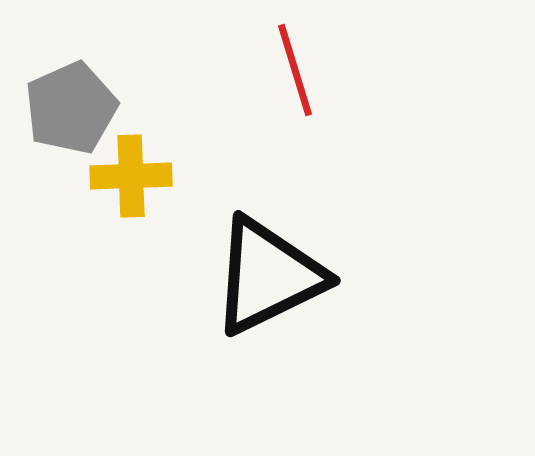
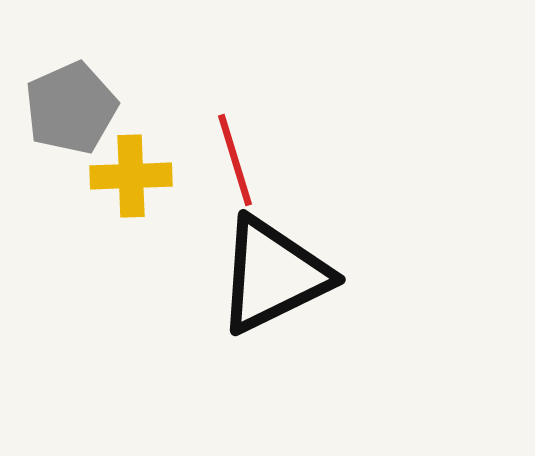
red line: moved 60 px left, 90 px down
black triangle: moved 5 px right, 1 px up
